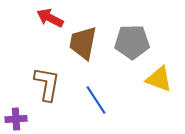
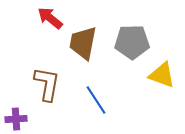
red arrow: rotated 12 degrees clockwise
yellow triangle: moved 3 px right, 4 px up
